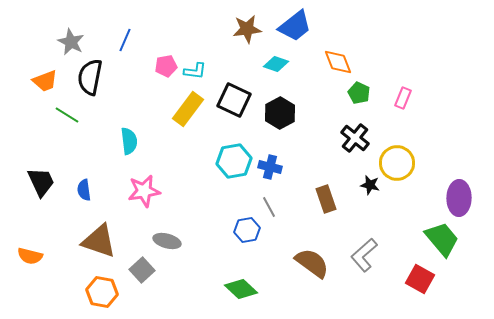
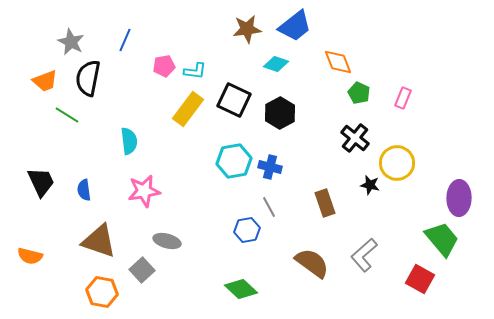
pink pentagon: moved 2 px left
black semicircle: moved 2 px left, 1 px down
brown rectangle: moved 1 px left, 4 px down
